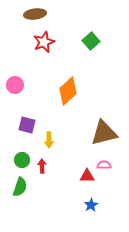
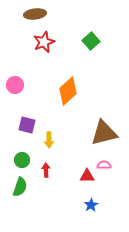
red arrow: moved 4 px right, 4 px down
